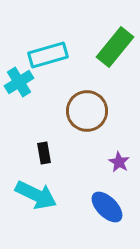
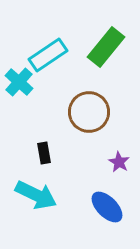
green rectangle: moved 9 px left
cyan rectangle: rotated 18 degrees counterclockwise
cyan cross: rotated 16 degrees counterclockwise
brown circle: moved 2 px right, 1 px down
